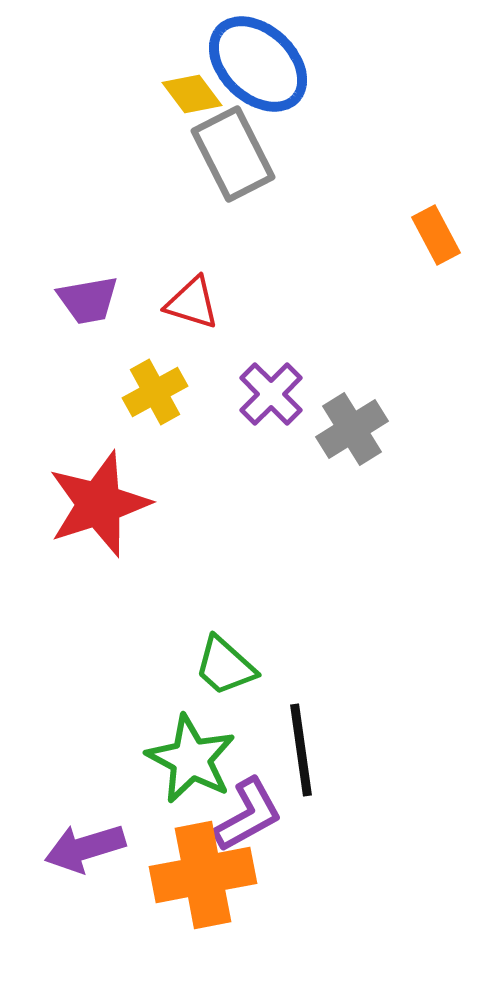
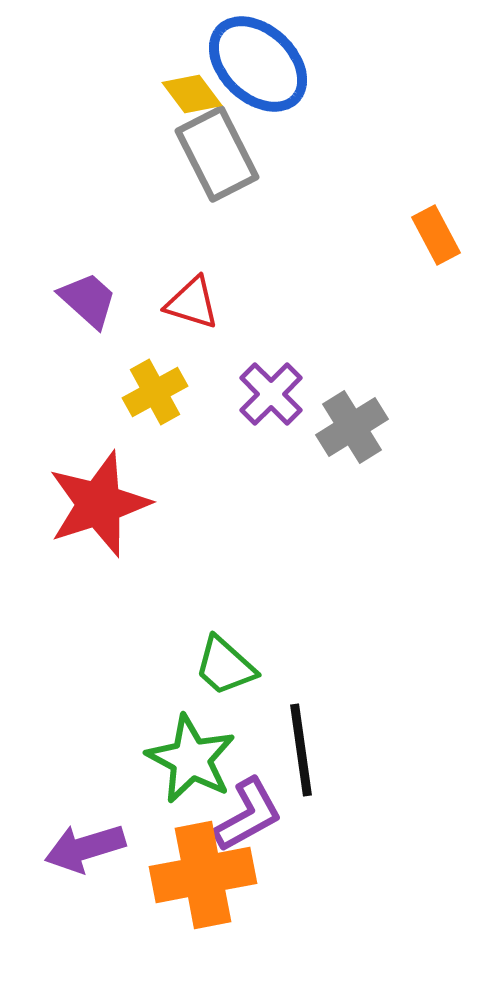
gray rectangle: moved 16 px left
purple trapezoid: rotated 128 degrees counterclockwise
gray cross: moved 2 px up
